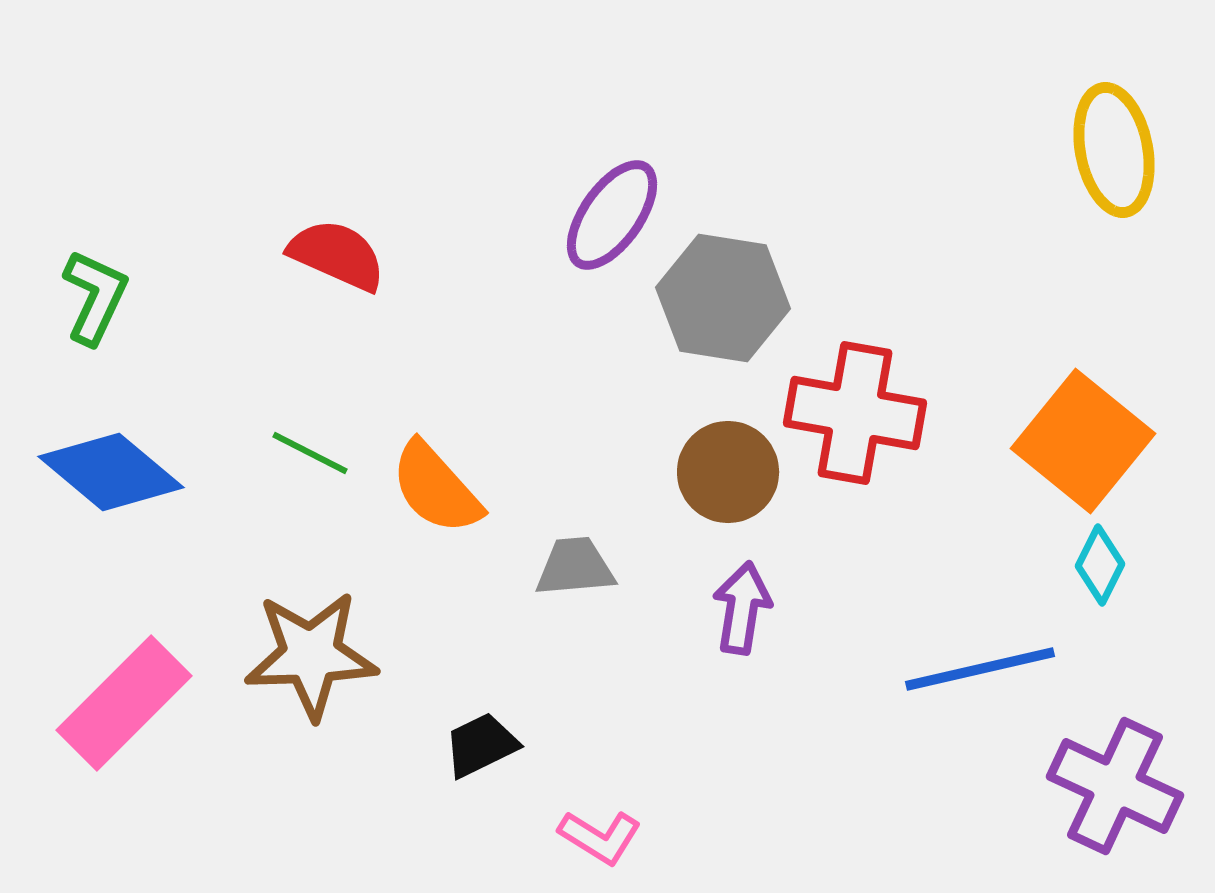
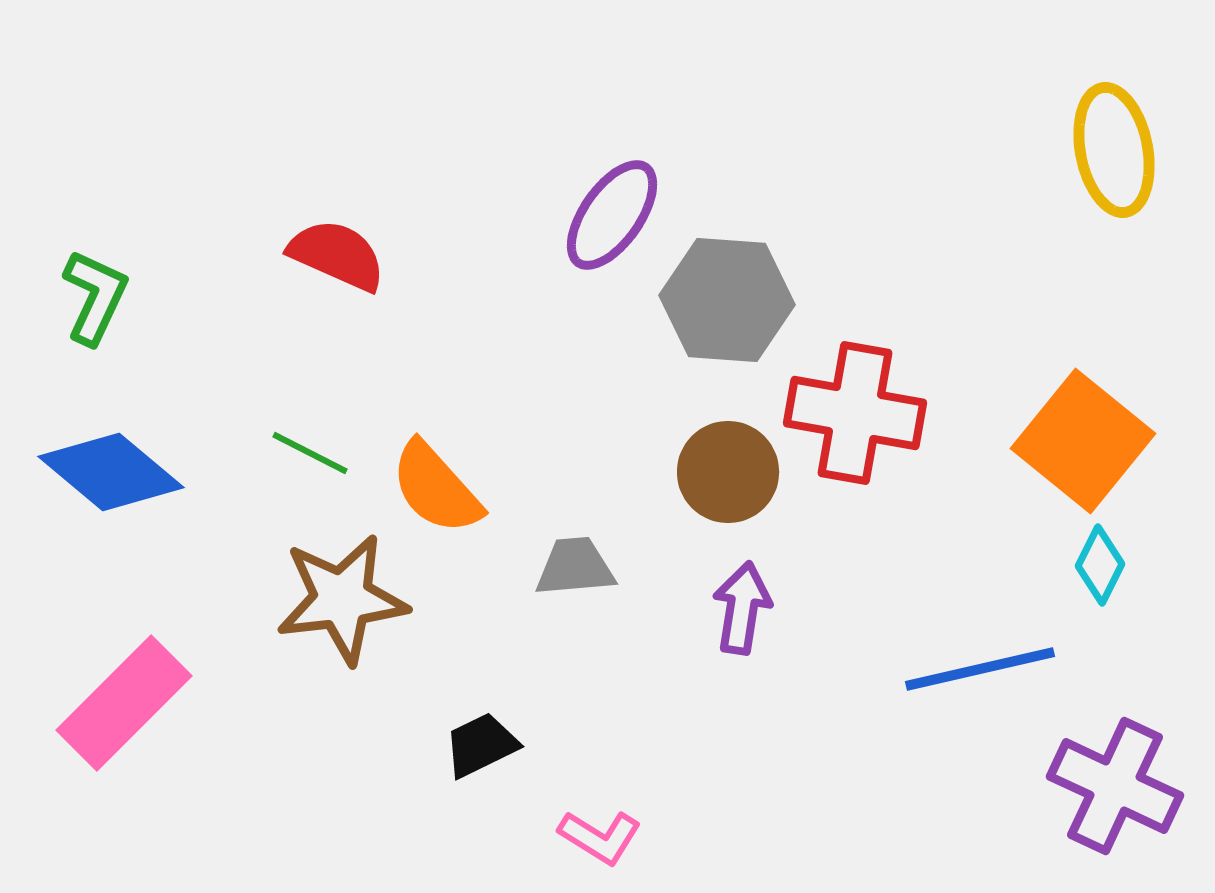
gray hexagon: moved 4 px right, 2 px down; rotated 5 degrees counterclockwise
brown star: moved 31 px right, 56 px up; rotated 5 degrees counterclockwise
